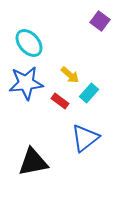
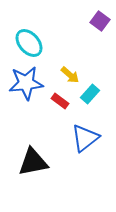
cyan rectangle: moved 1 px right, 1 px down
